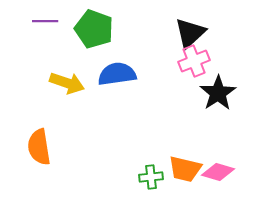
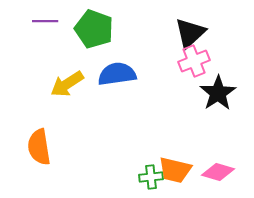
yellow arrow: moved 1 px down; rotated 128 degrees clockwise
orange trapezoid: moved 10 px left, 1 px down
